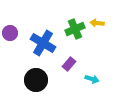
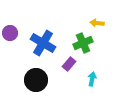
green cross: moved 8 px right, 14 px down
cyan arrow: rotated 96 degrees counterclockwise
